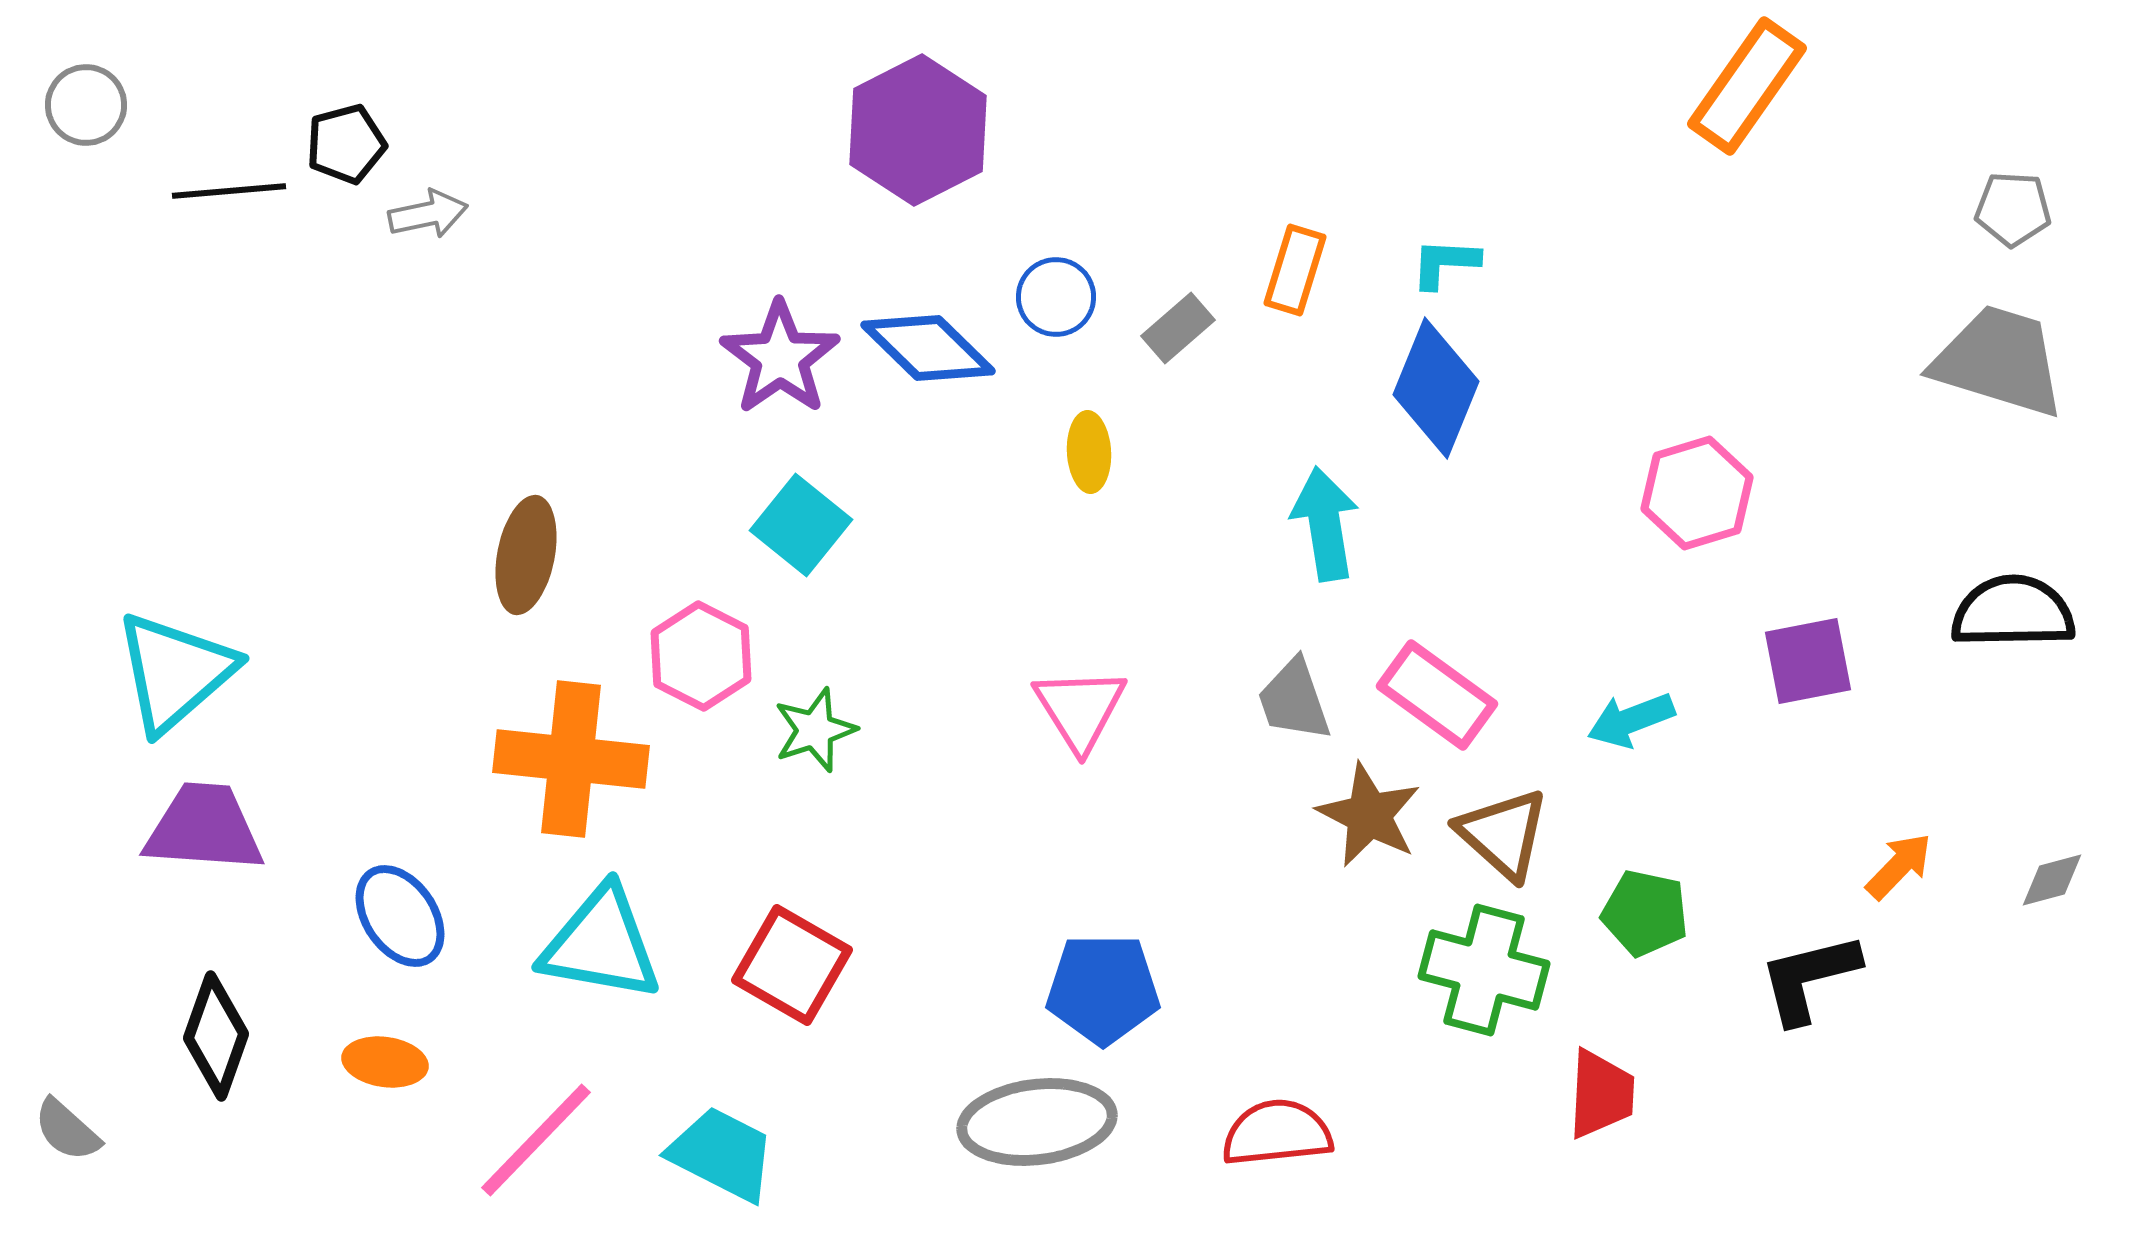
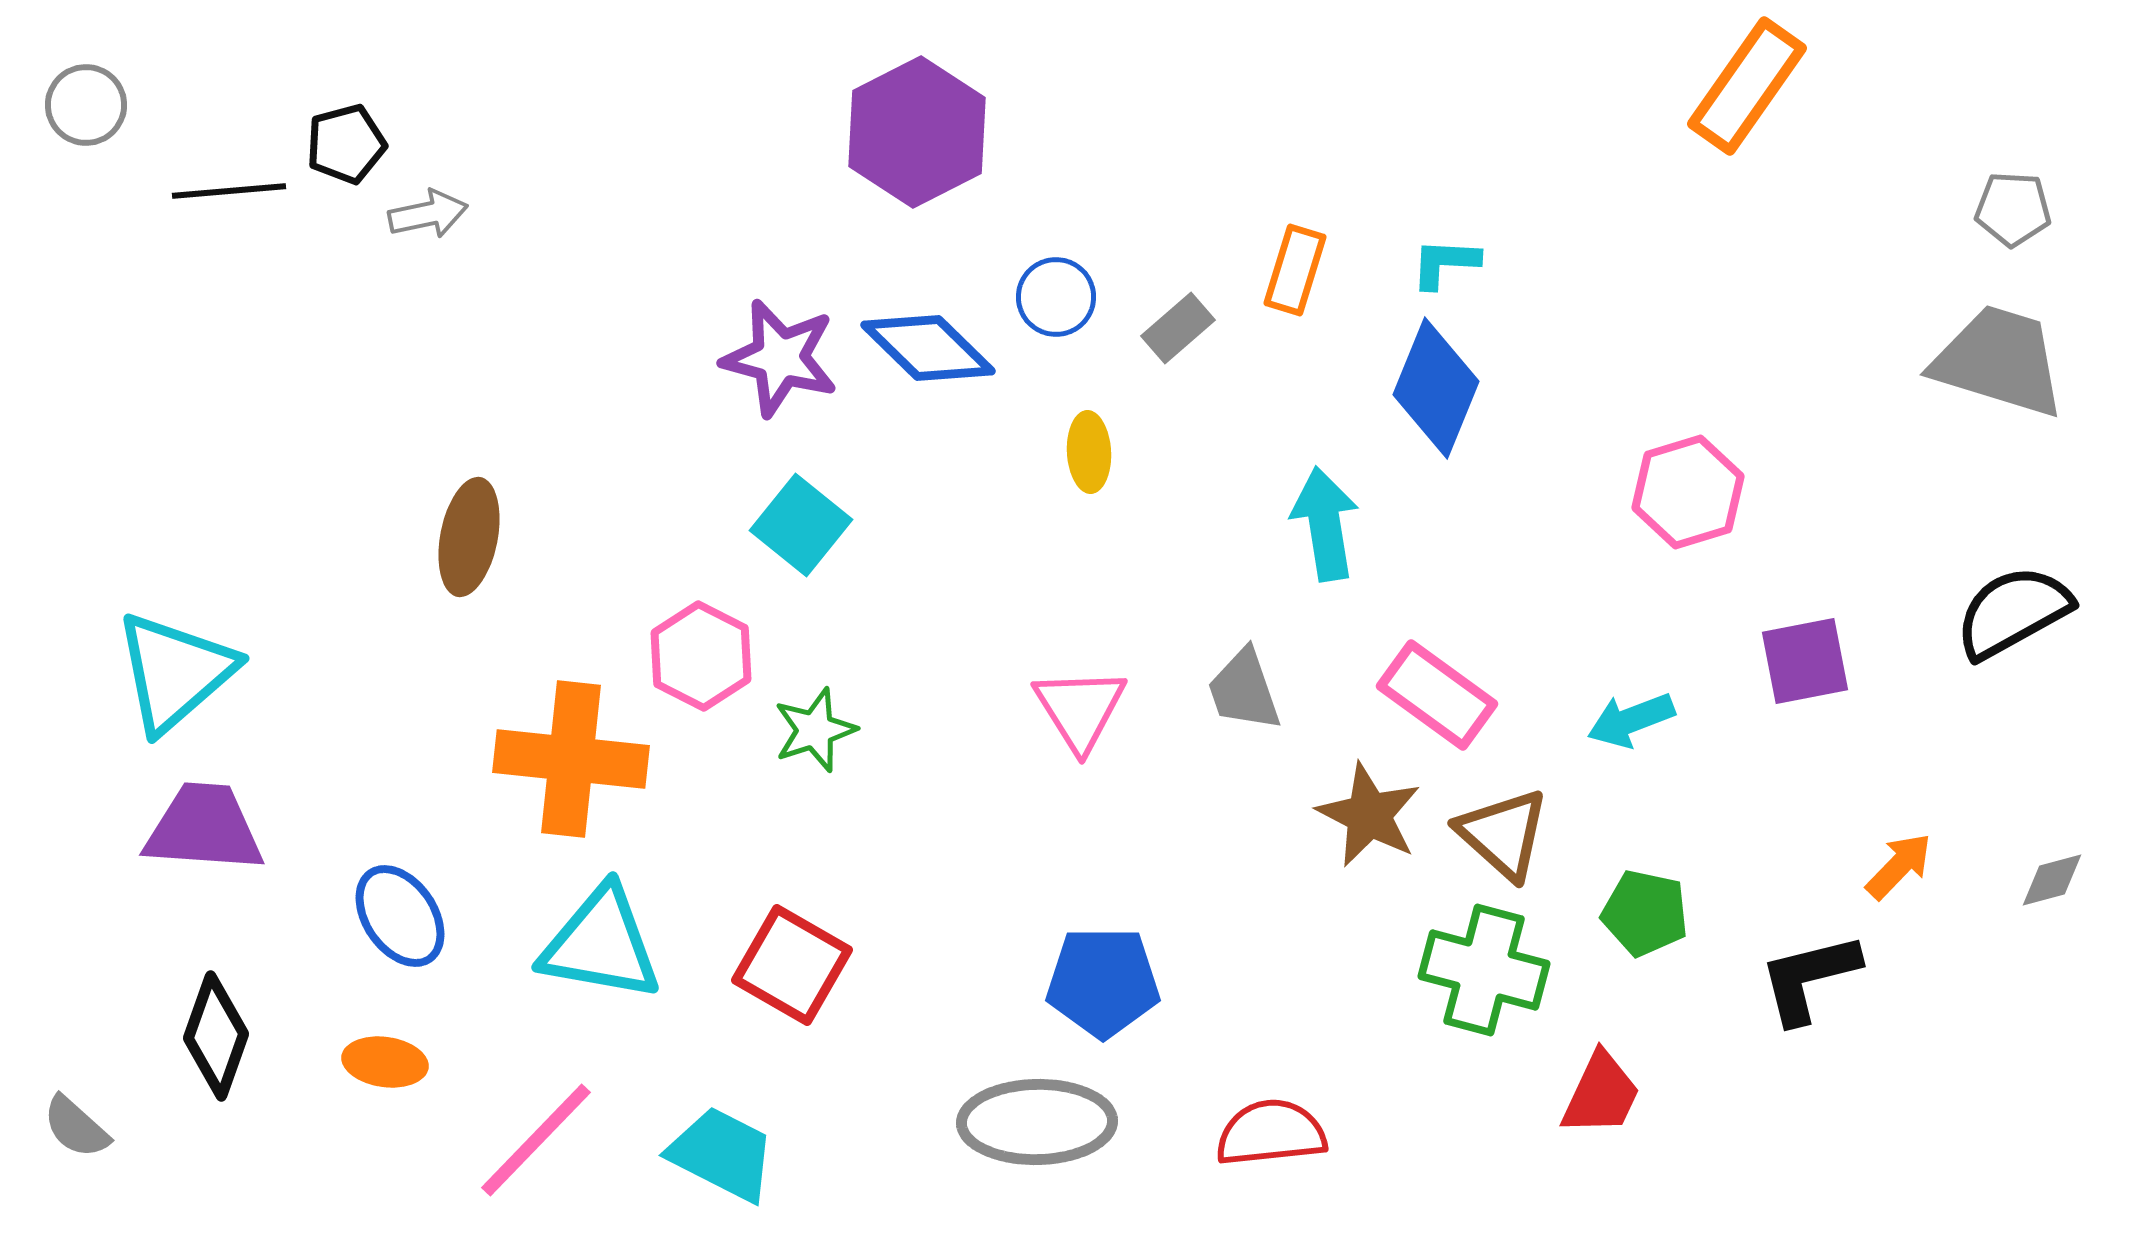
purple hexagon at (918, 130): moved 1 px left, 2 px down
purple star at (780, 358): rotated 22 degrees counterclockwise
pink hexagon at (1697, 493): moved 9 px left, 1 px up
brown ellipse at (526, 555): moved 57 px left, 18 px up
black semicircle at (2013, 612): rotated 28 degrees counterclockwise
purple square at (1808, 661): moved 3 px left
gray trapezoid at (1294, 700): moved 50 px left, 10 px up
blue pentagon at (1103, 989): moved 7 px up
red trapezoid at (1601, 1094): rotated 22 degrees clockwise
gray ellipse at (1037, 1122): rotated 6 degrees clockwise
gray semicircle at (67, 1130): moved 9 px right, 3 px up
red semicircle at (1277, 1133): moved 6 px left
